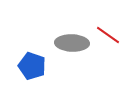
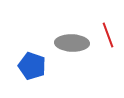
red line: rotated 35 degrees clockwise
